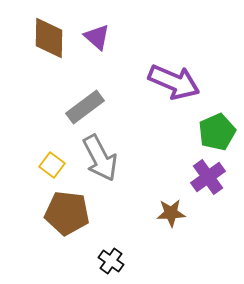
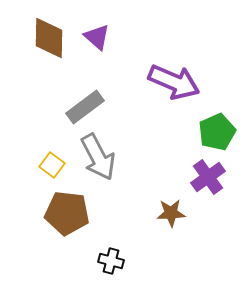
gray arrow: moved 2 px left, 1 px up
black cross: rotated 20 degrees counterclockwise
